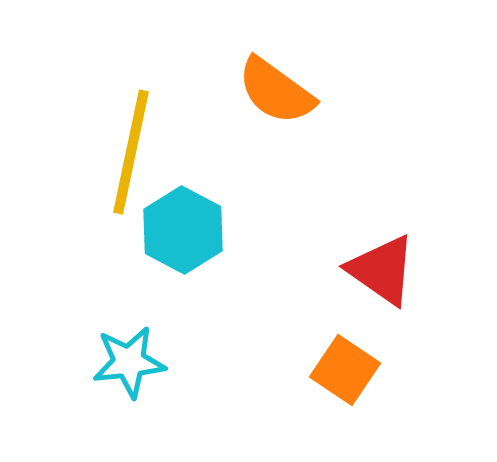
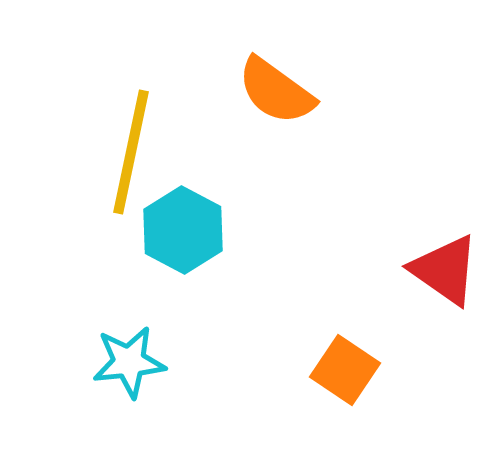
red triangle: moved 63 px right
